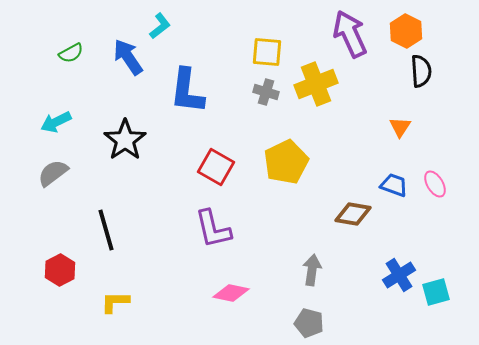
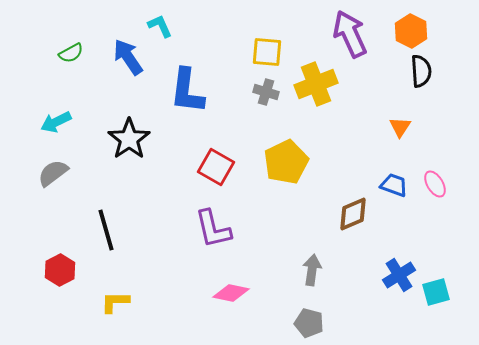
cyan L-shape: rotated 76 degrees counterclockwise
orange hexagon: moved 5 px right
black star: moved 4 px right, 1 px up
brown diamond: rotated 33 degrees counterclockwise
